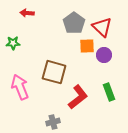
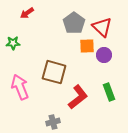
red arrow: rotated 40 degrees counterclockwise
